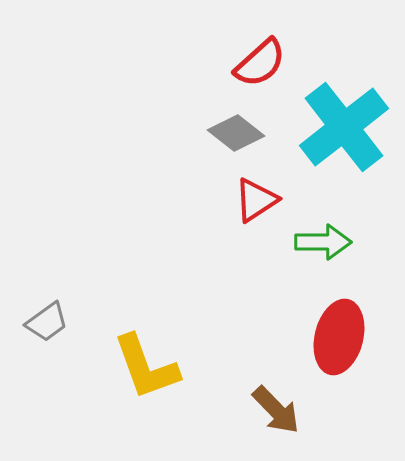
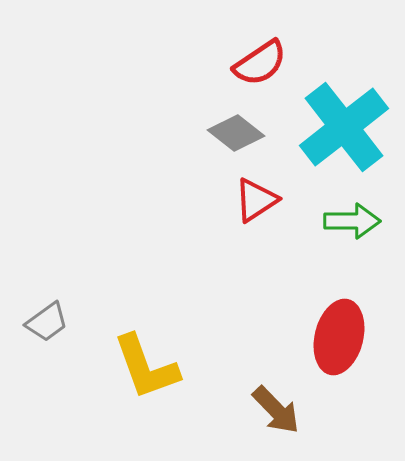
red semicircle: rotated 8 degrees clockwise
green arrow: moved 29 px right, 21 px up
